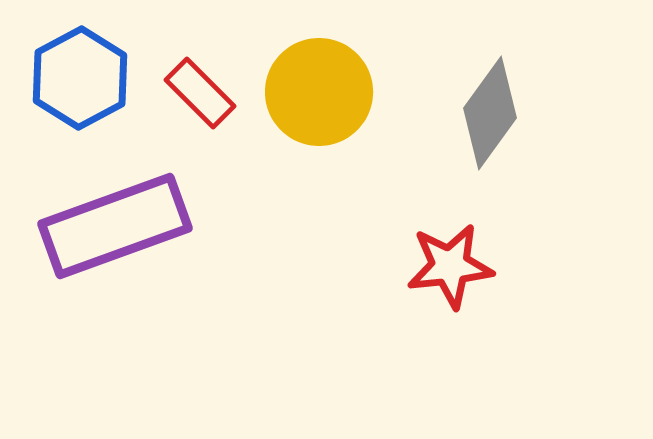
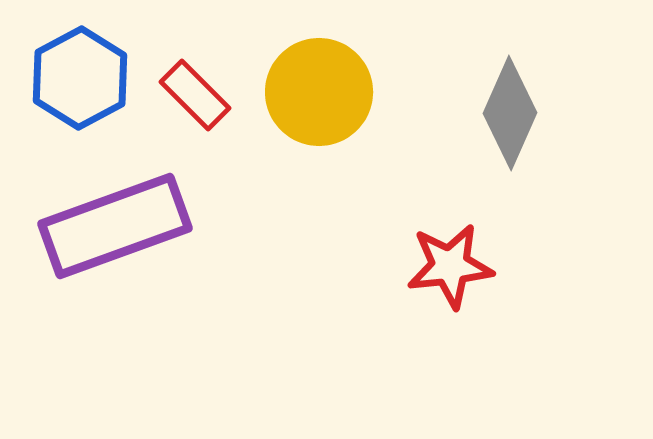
red rectangle: moved 5 px left, 2 px down
gray diamond: moved 20 px right; rotated 12 degrees counterclockwise
